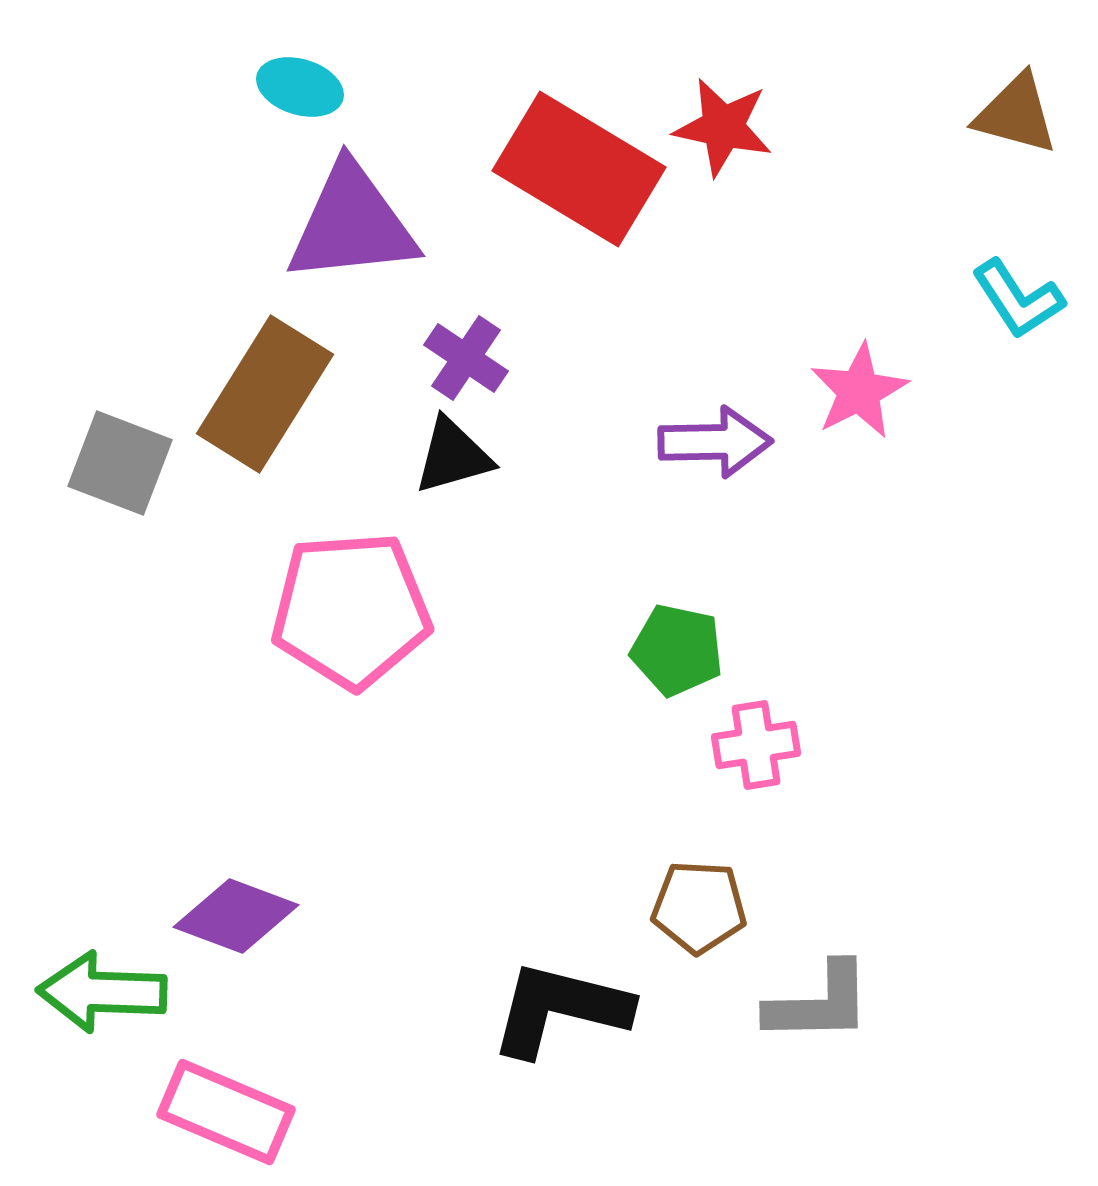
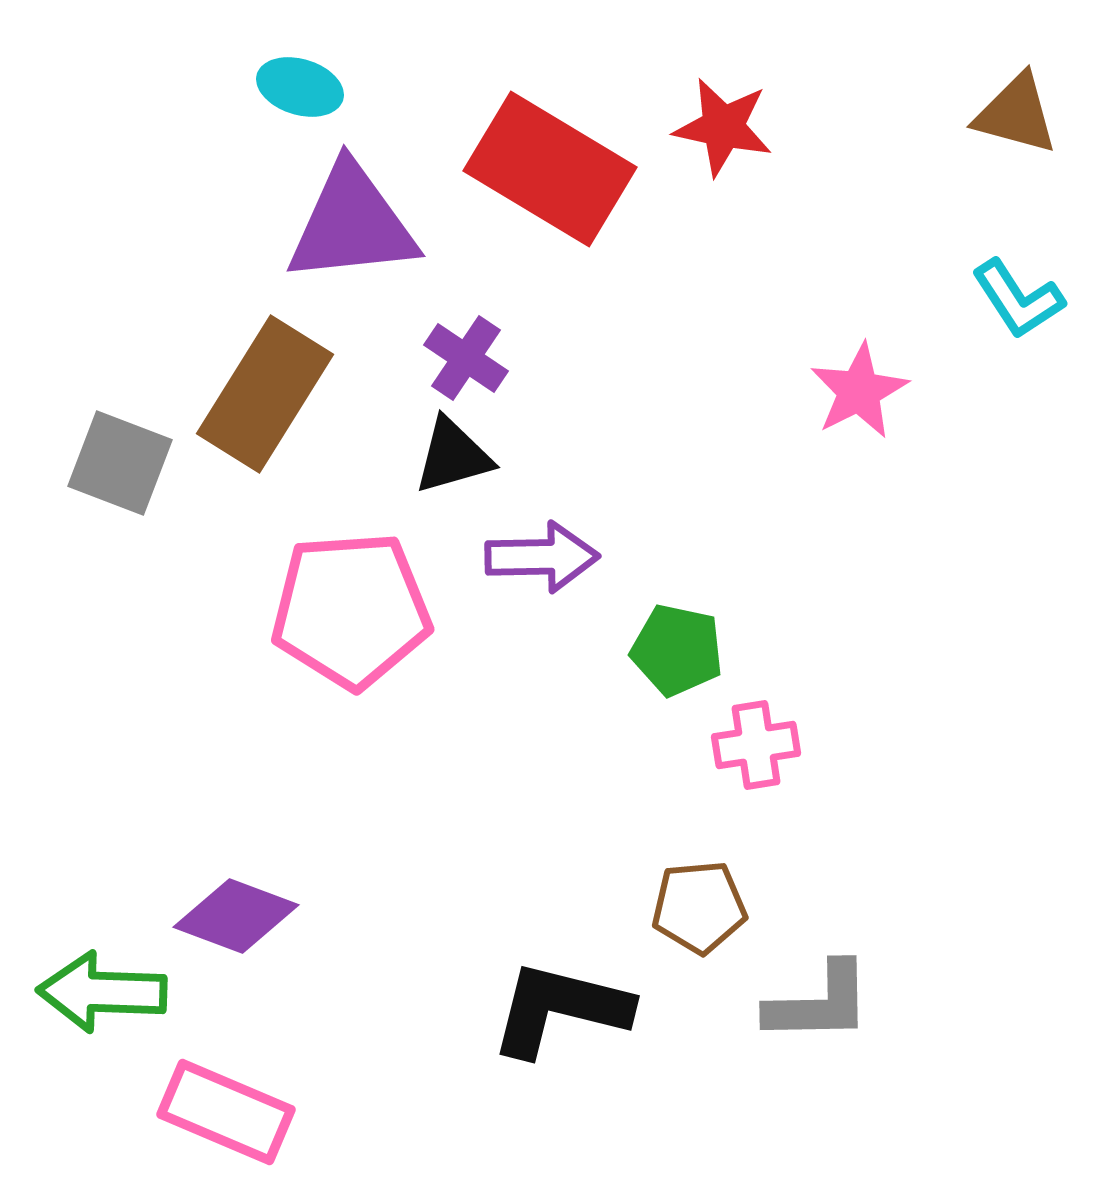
red rectangle: moved 29 px left
purple arrow: moved 173 px left, 115 px down
brown pentagon: rotated 8 degrees counterclockwise
